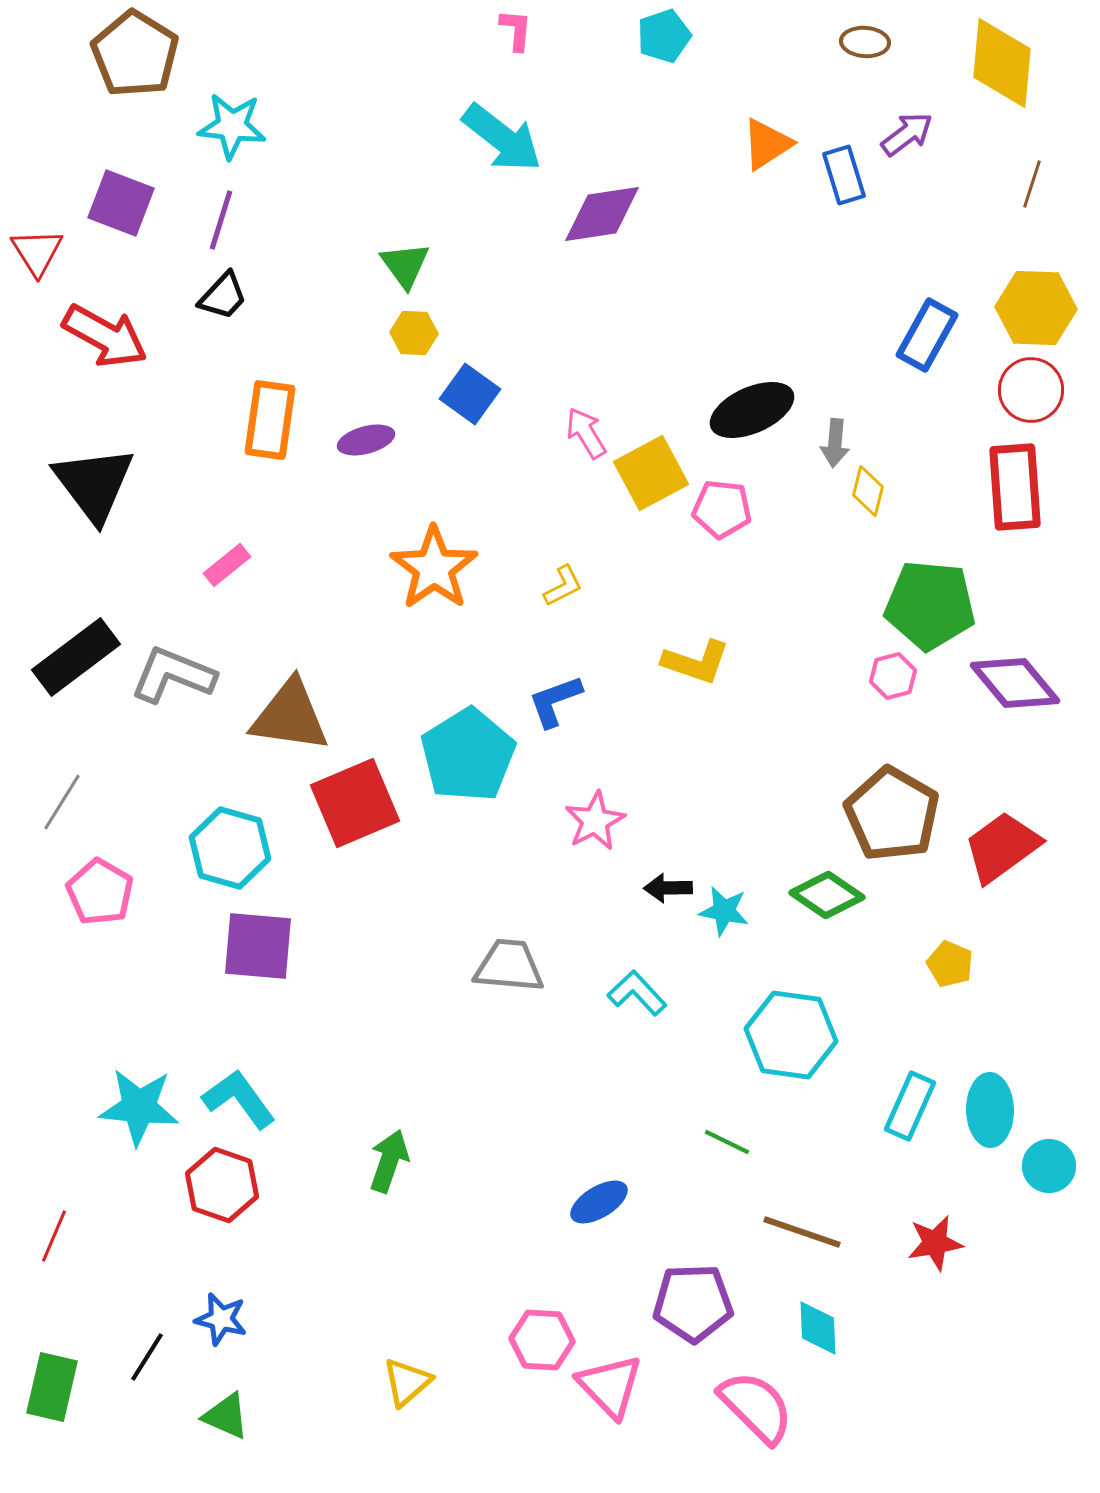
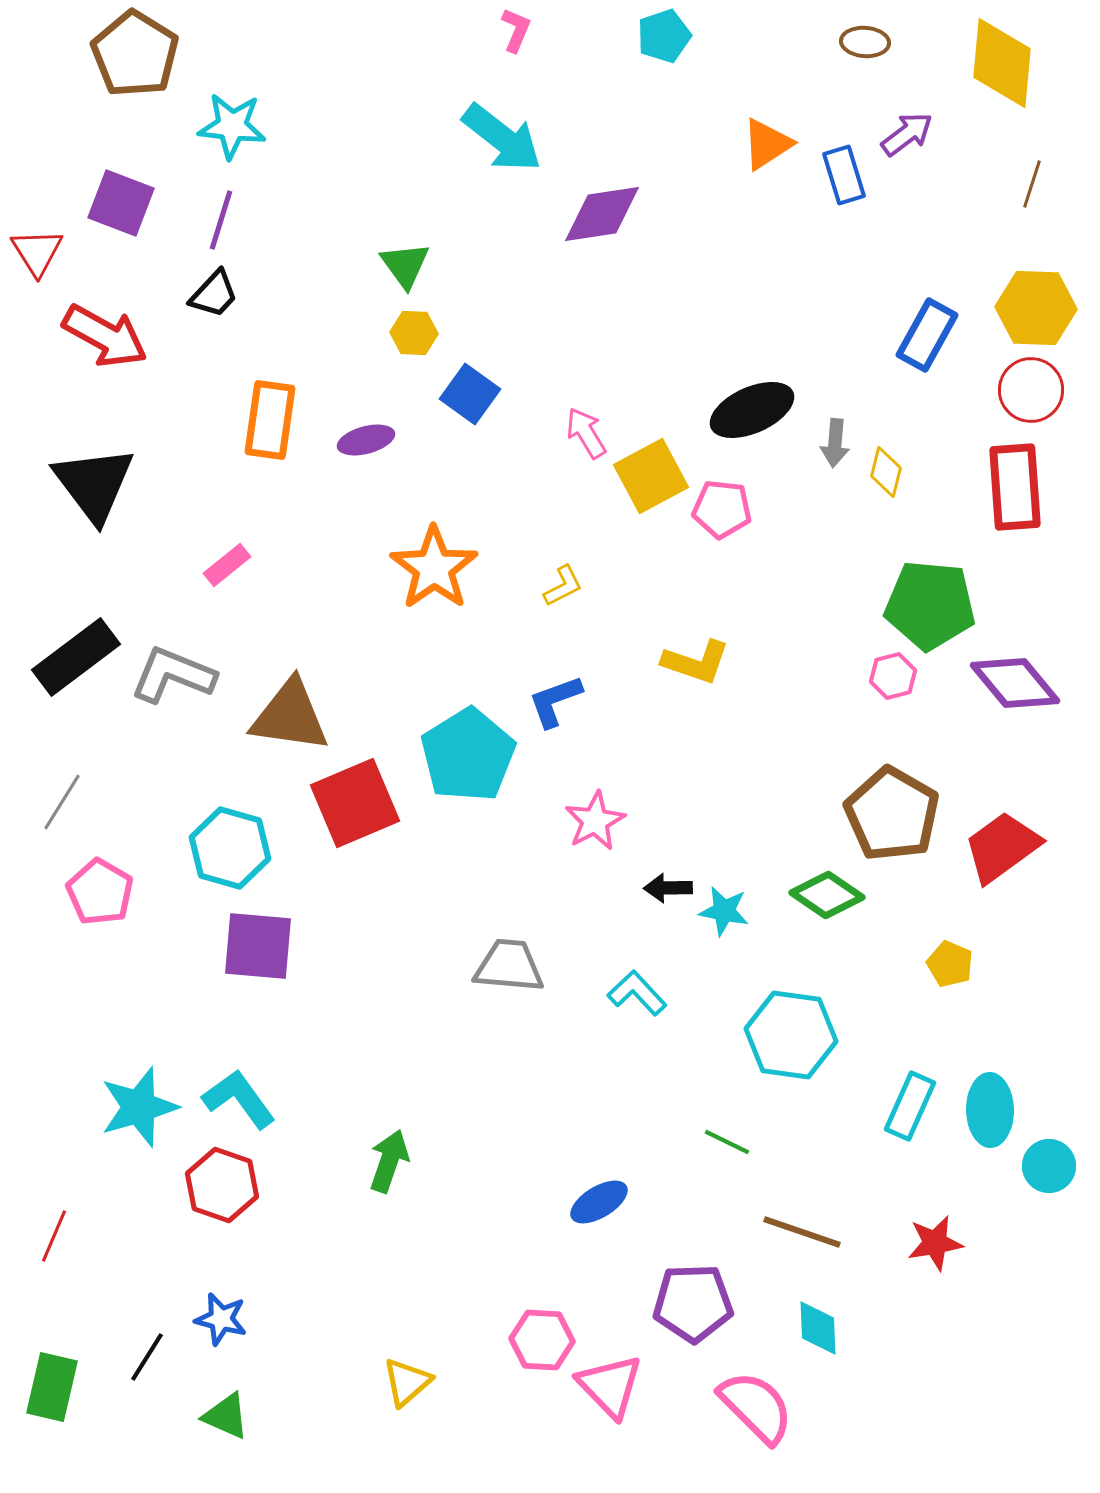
pink L-shape at (516, 30): rotated 18 degrees clockwise
black trapezoid at (223, 296): moved 9 px left, 2 px up
yellow square at (651, 473): moved 3 px down
yellow diamond at (868, 491): moved 18 px right, 19 px up
cyan star at (139, 1107): rotated 22 degrees counterclockwise
